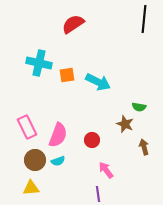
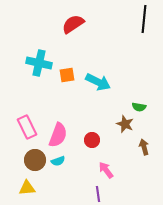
yellow triangle: moved 4 px left
